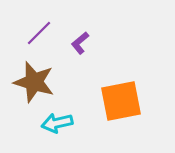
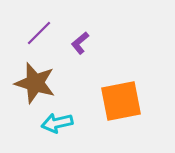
brown star: moved 1 px right, 1 px down
